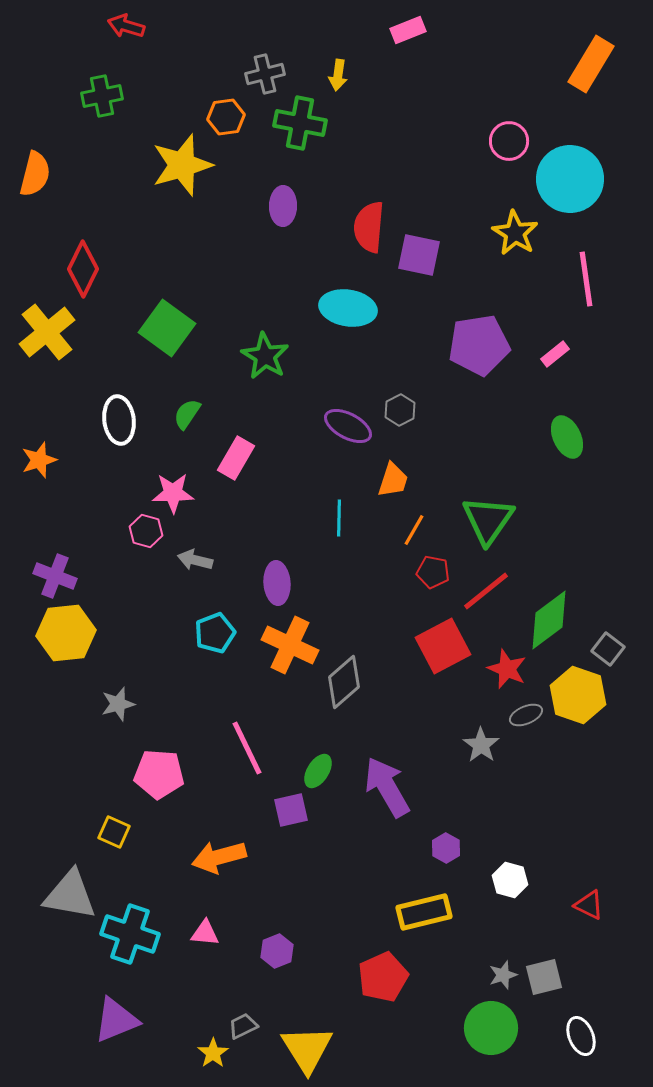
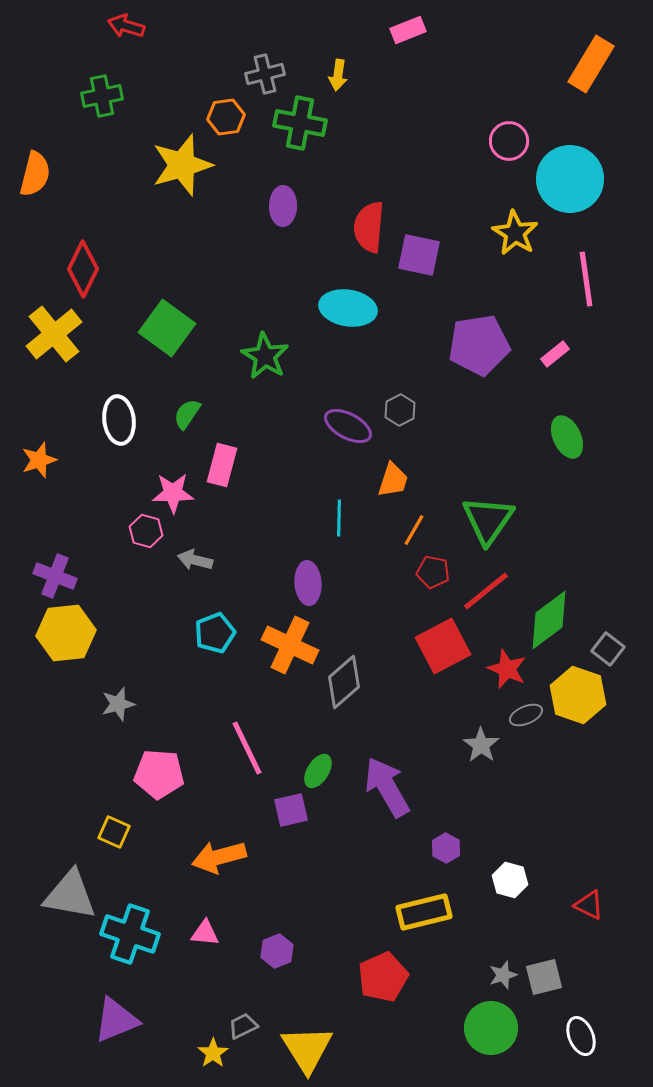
yellow cross at (47, 332): moved 7 px right, 2 px down
pink rectangle at (236, 458): moved 14 px left, 7 px down; rotated 15 degrees counterclockwise
purple ellipse at (277, 583): moved 31 px right
